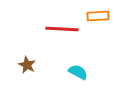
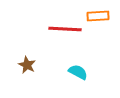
red line: moved 3 px right
